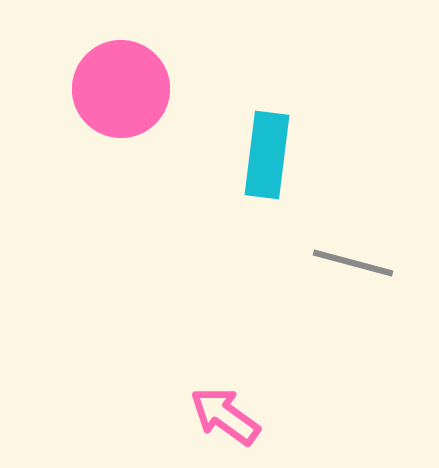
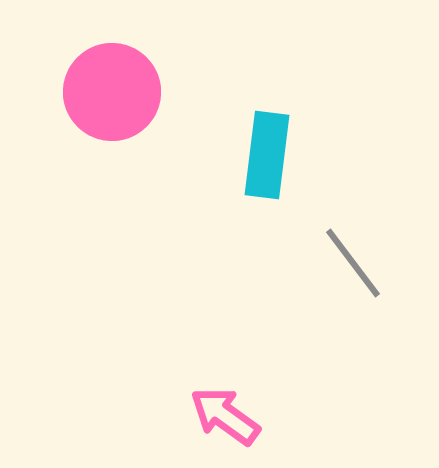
pink circle: moved 9 px left, 3 px down
gray line: rotated 38 degrees clockwise
